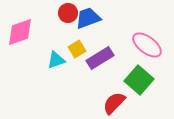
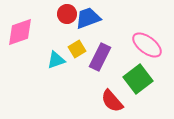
red circle: moved 1 px left, 1 px down
purple rectangle: moved 1 px up; rotated 32 degrees counterclockwise
green square: moved 1 px left, 1 px up; rotated 12 degrees clockwise
red semicircle: moved 2 px left, 2 px up; rotated 85 degrees counterclockwise
